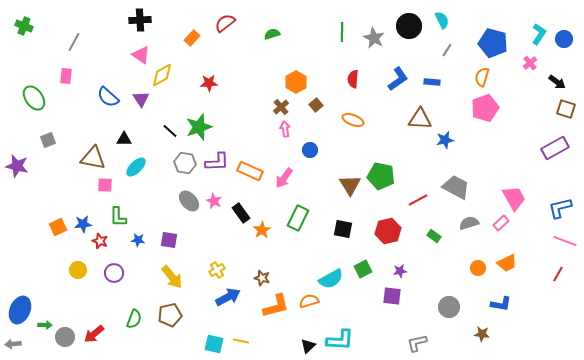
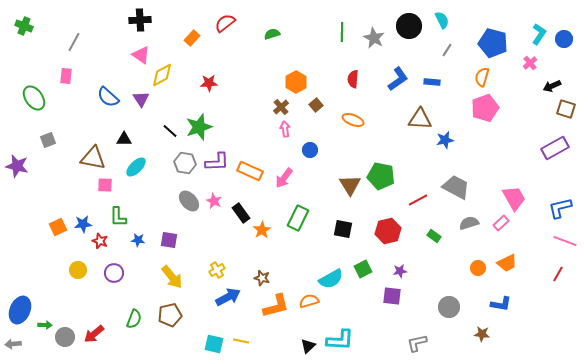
black arrow at (557, 82): moved 5 px left, 4 px down; rotated 120 degrees clockwise
